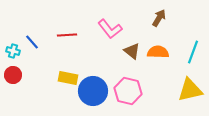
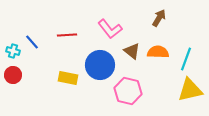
cyan line: moved 7 px left, 7 px down
blue circle: moved 7 px right, 26 px up
